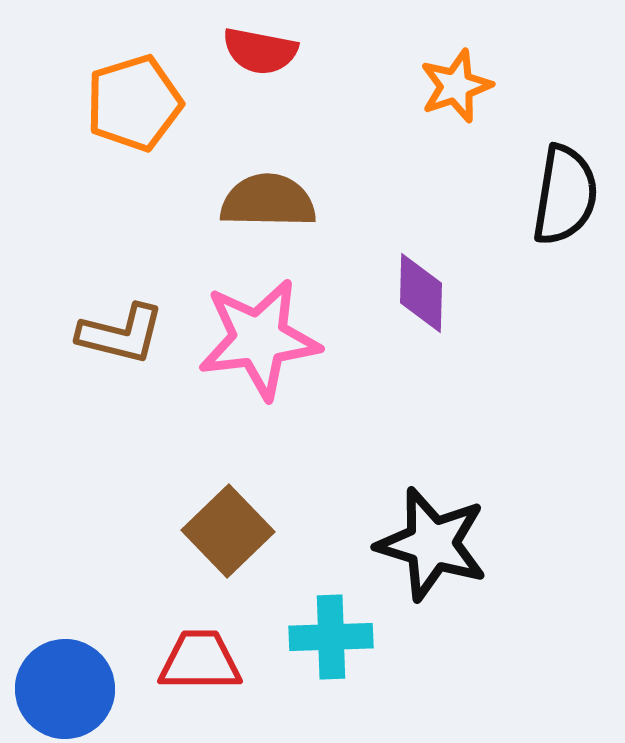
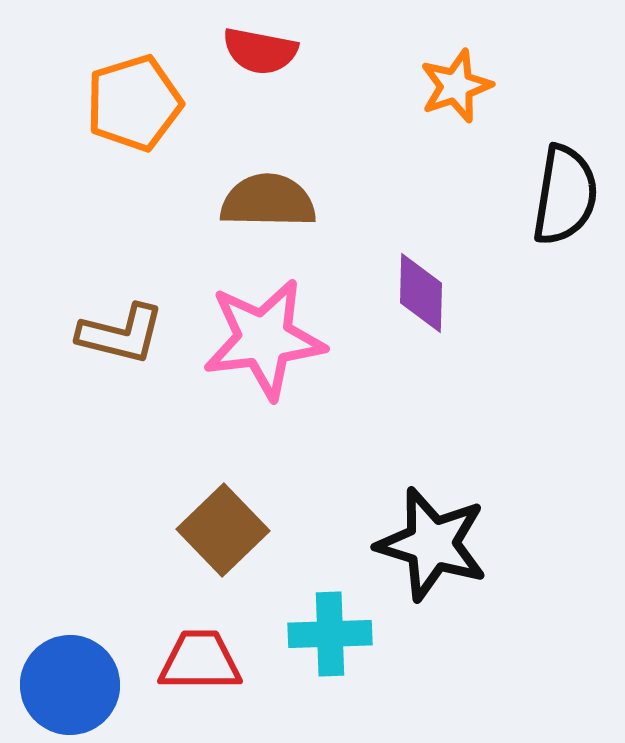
pink star: moved 5 px right
brown square: moved 5 px left, 1 px up
cyan cross: moved 1 px left, 3 px up
blue circle: moved 5 px right, 4 px up
